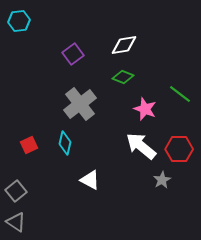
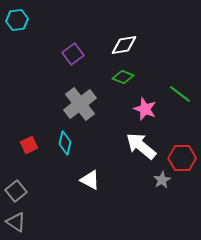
cyan hexagon: moved 2 px left, 1 px up
red hexagon: moved 3 px right, 9 px down
